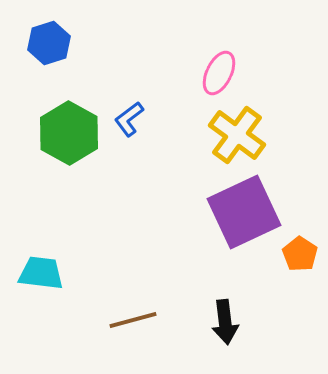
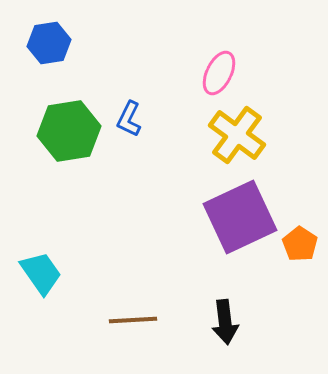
blue hexagon: rotated 9 degrees clockwise
blue L-shape: rotated 27 degrees counterclockwise
green hexagon: moved 2 px up; rotated 22 degrees clockwise
purple square: moved 4 px left, 5 px down
orange pentagon: moved 10 px up
cyan trapezoid: rotated 48 degrees clockwise
brown line: rotated 12 degrees clockwise
